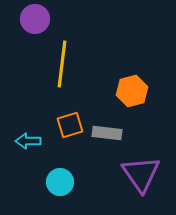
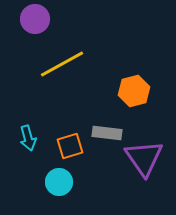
yellow line: rotated 54 degrees clockwise
orange hexagon: moved 2 px right
orange square: moved 21 px down
cyan arrow: moved 3 px up; rotated 105 degrees counterclockwise
purple triangle: moved 3 px right, 16 px up
cyan circle: moved 1 px left
